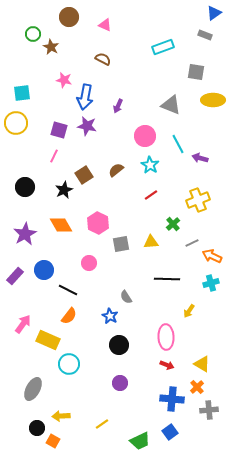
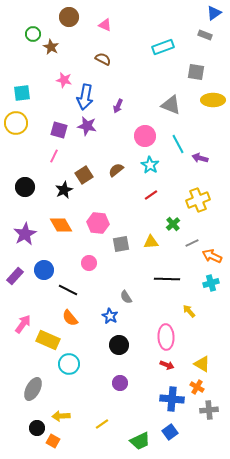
pink hexagon at (98, 223): rotated 20 degrees counterclockwise
yellow arrow at (189, 311): rotated 104 degrees clockwise
orange semicircle at (69, 316): moved 1 px right, 2 px down; rotated 102 degrees clockwise
orange cross at (197, 387): rotated 16 degrees counterclockwise
